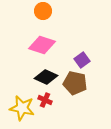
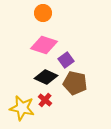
orange circle: moved 2 px down
pink diamond: moved 2 px right
purple square: moved 16 px left
red cross: rotated 16 degrees clockwise
